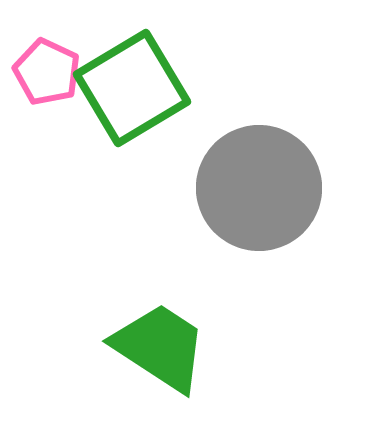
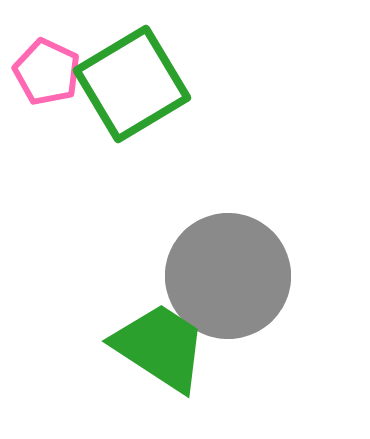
green square: moved 4 px up
gray circle: moved 31 px left, 88 px down
